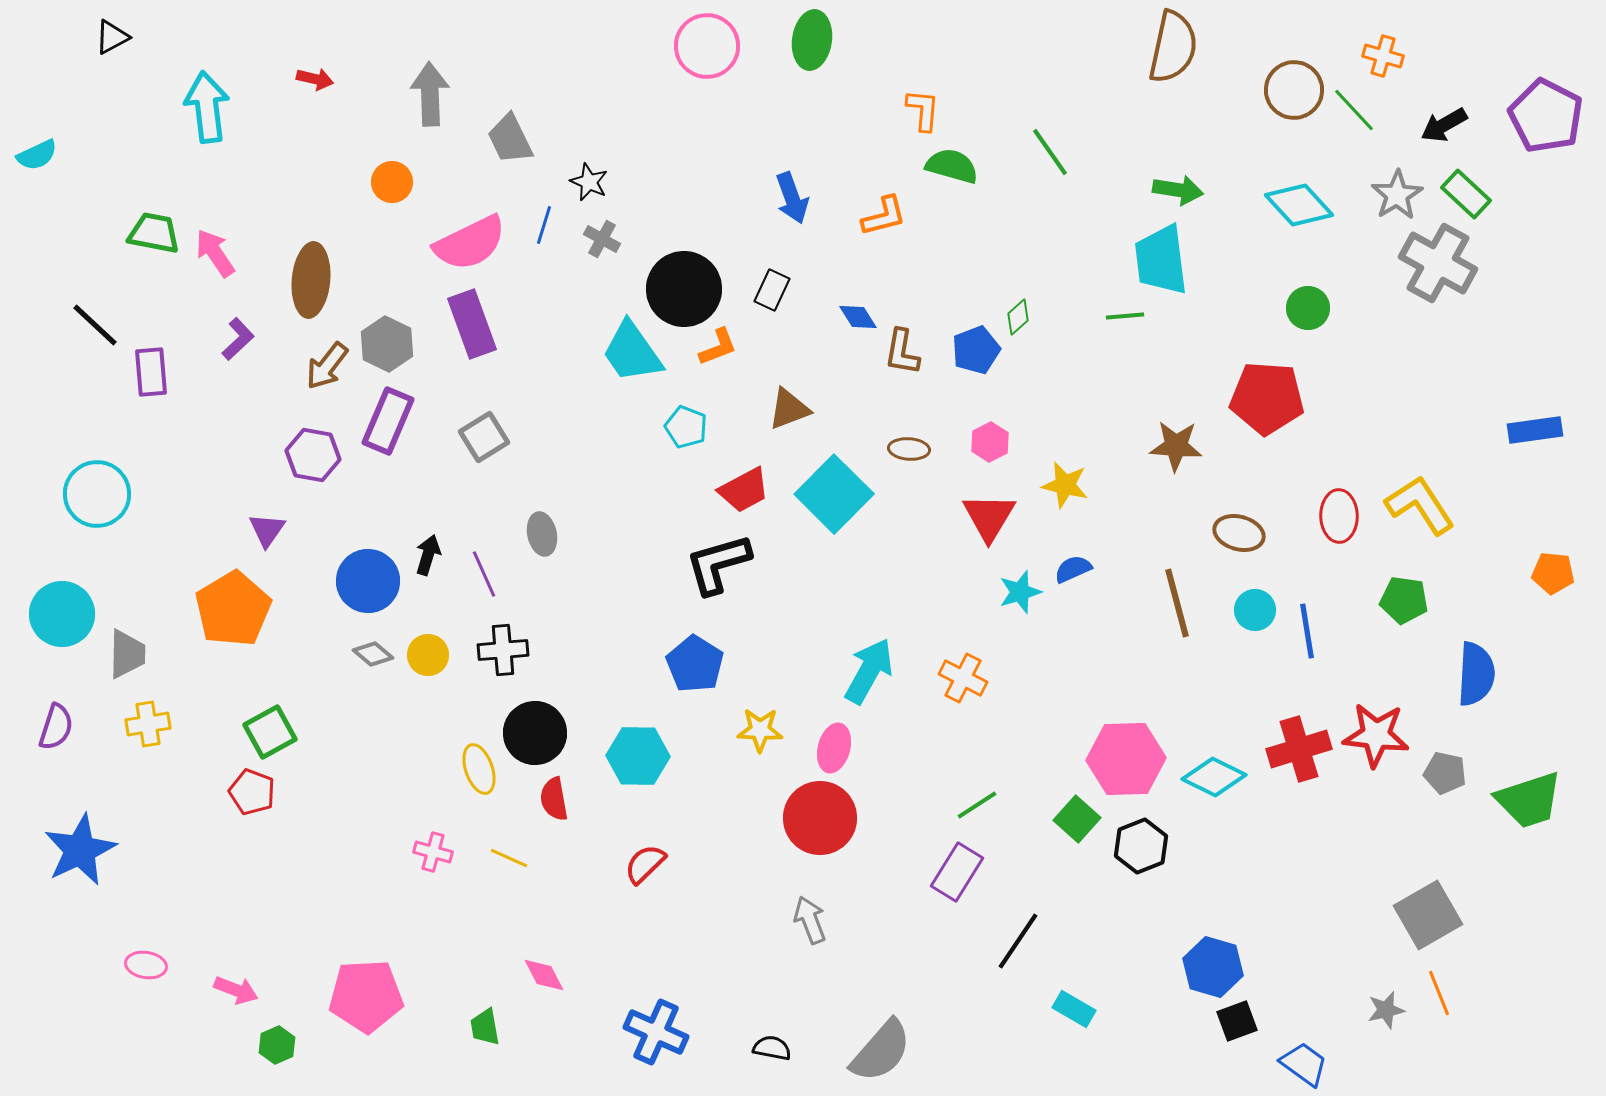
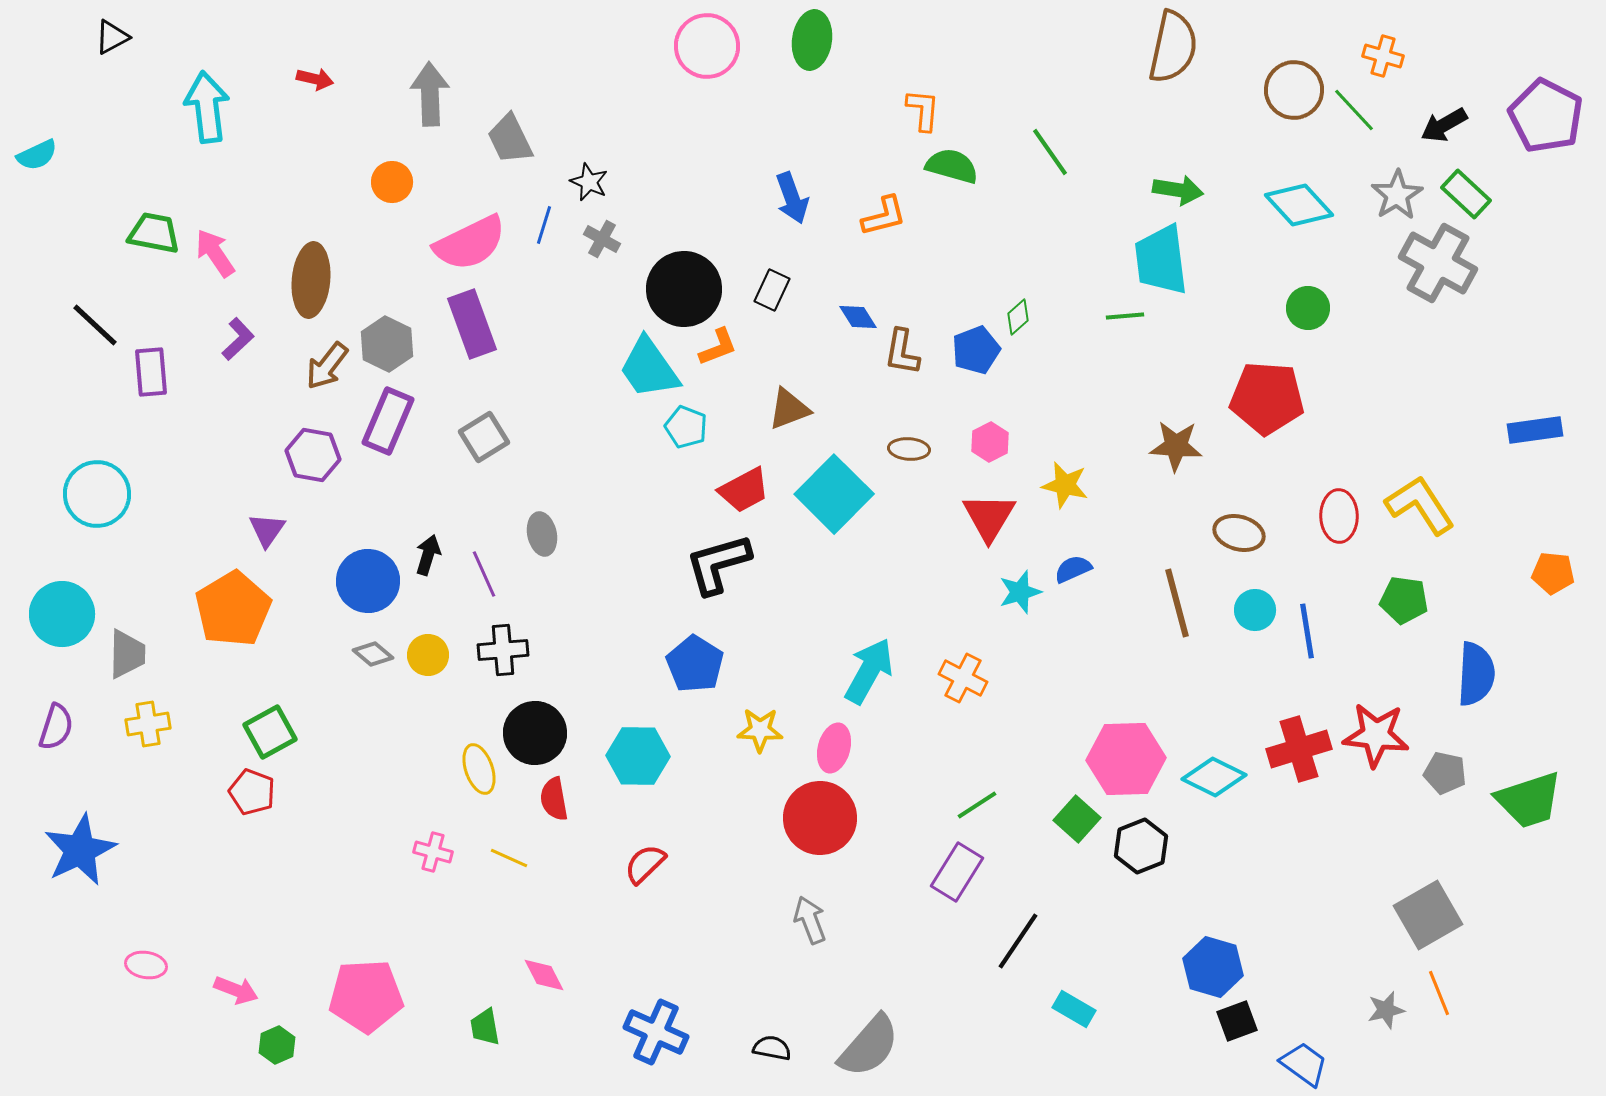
cyan trapezoid at (632, 352): moved 17 px right, 16 px down
gray semicircle at (881, 1051): moved 12 px left, 5 px up
